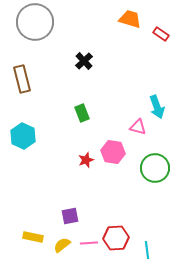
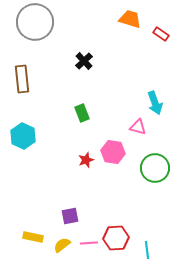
brown rectangle: rotated 8 degrees clockwise
cyan arrow: moved 2 px left, 4 px up
